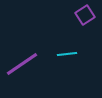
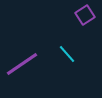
cyan line: rotated 54 degrees clockwise
